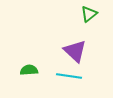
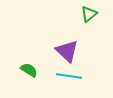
purple triangle: moved 8 px left
green semicircle: rotated 36 degrees clockwise
